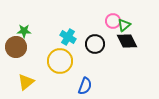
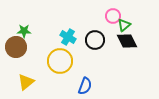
pink circle: moved 5 px up
black circle: moved 4 px up
